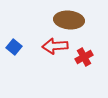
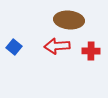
red arrow: moved 2 px right
red cross: moved 7 px right, 6 px up; rotated 30 degrees clockwise
